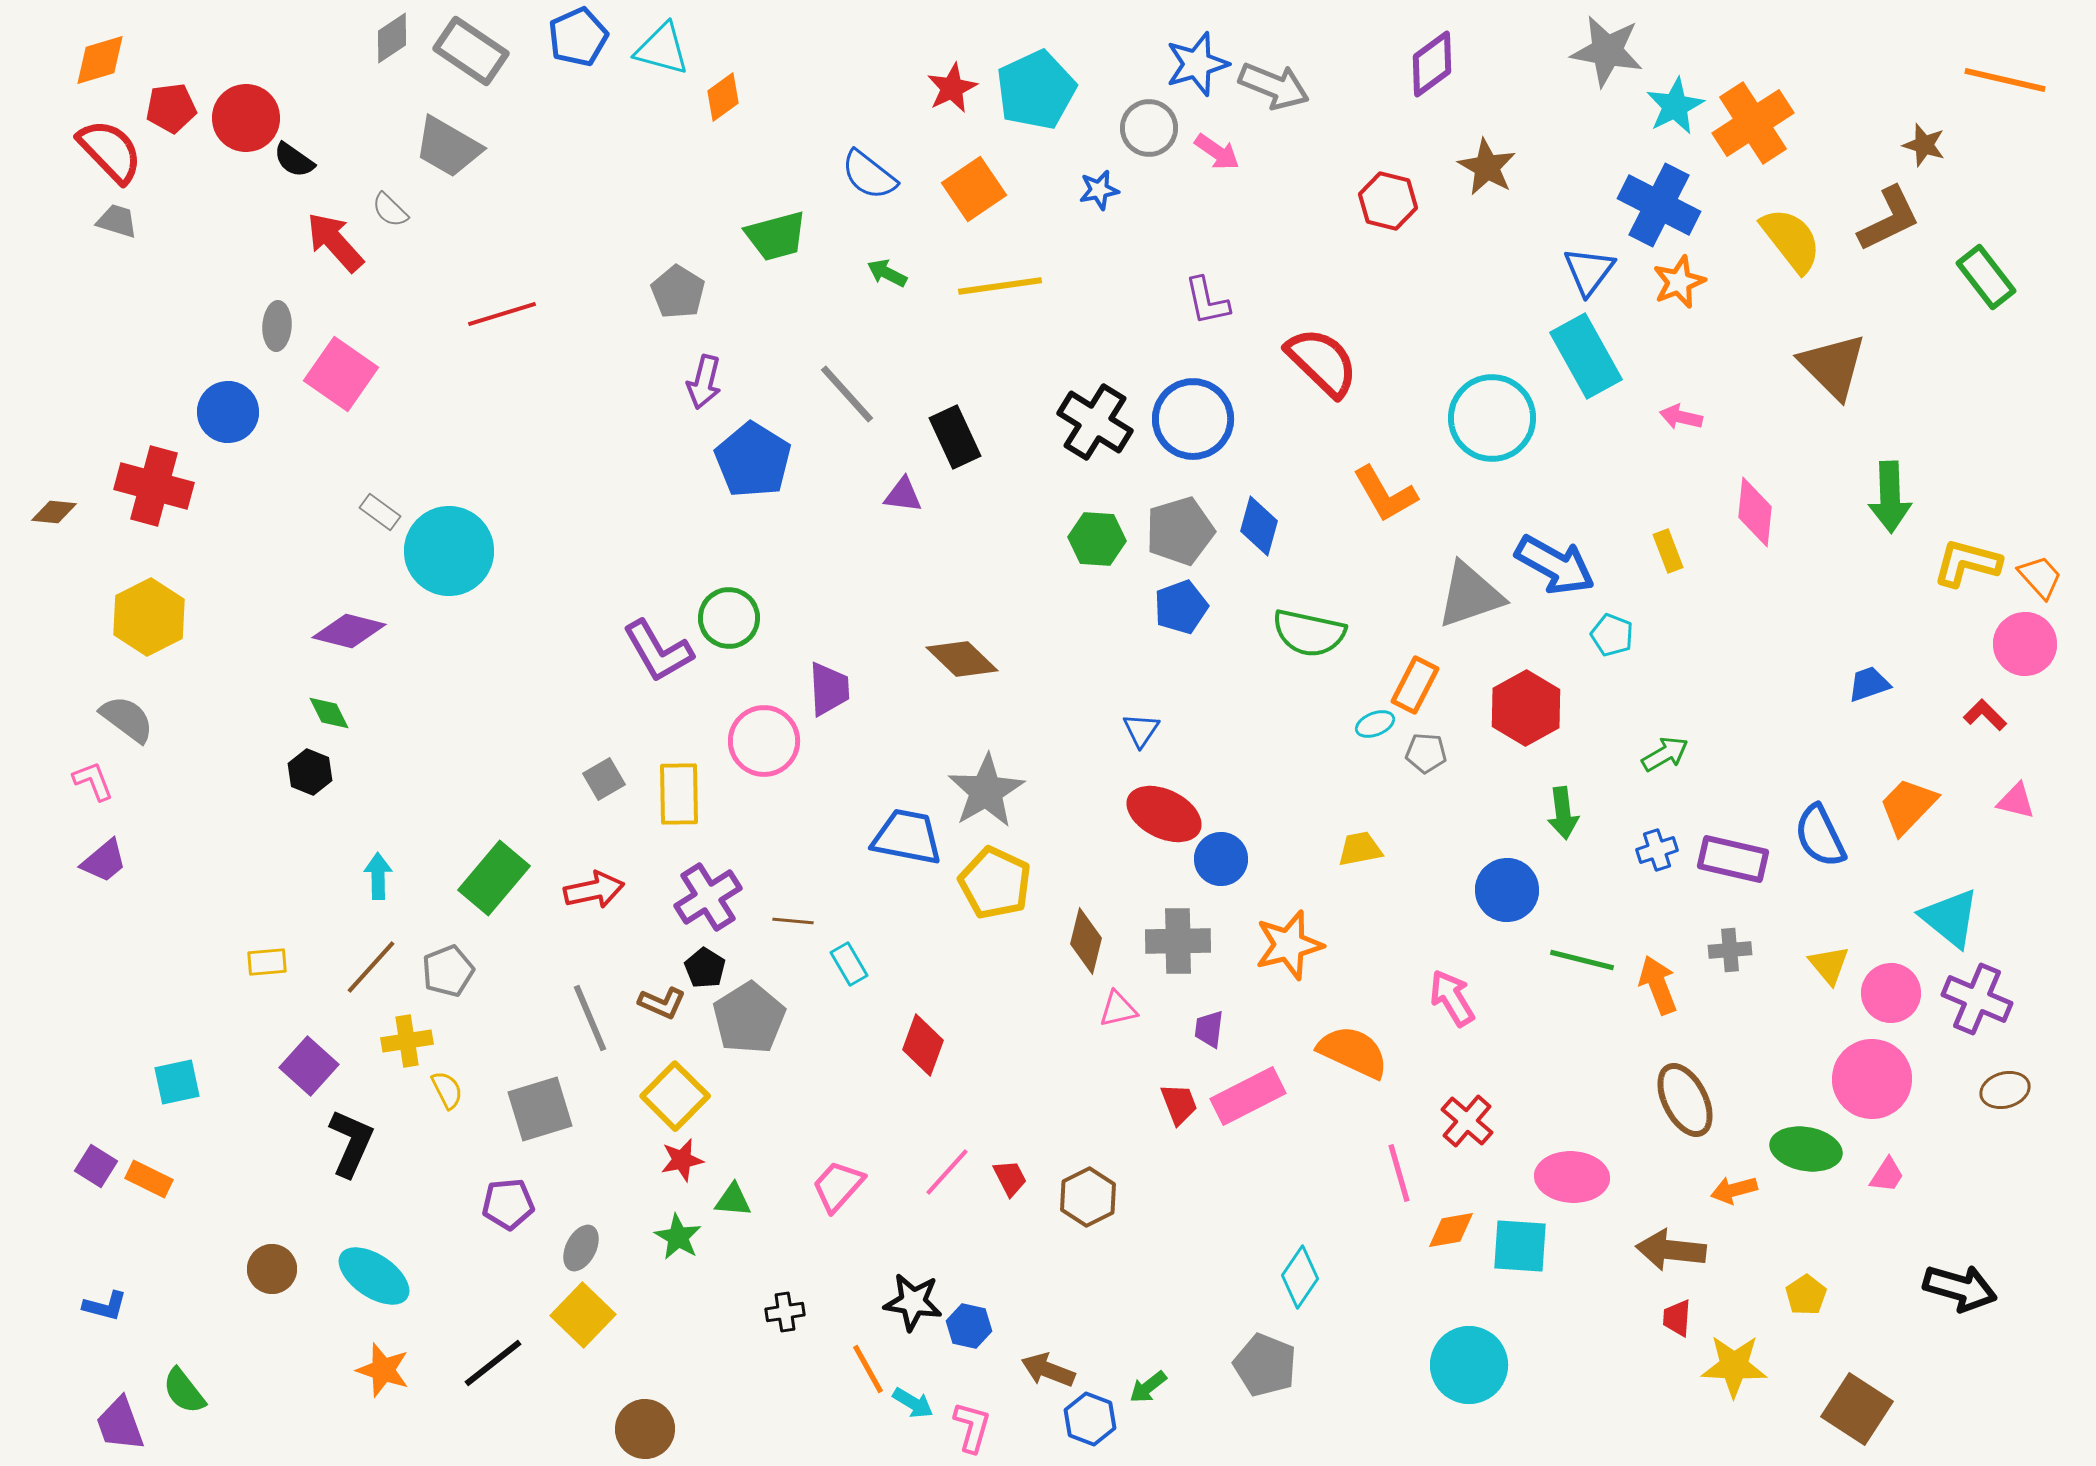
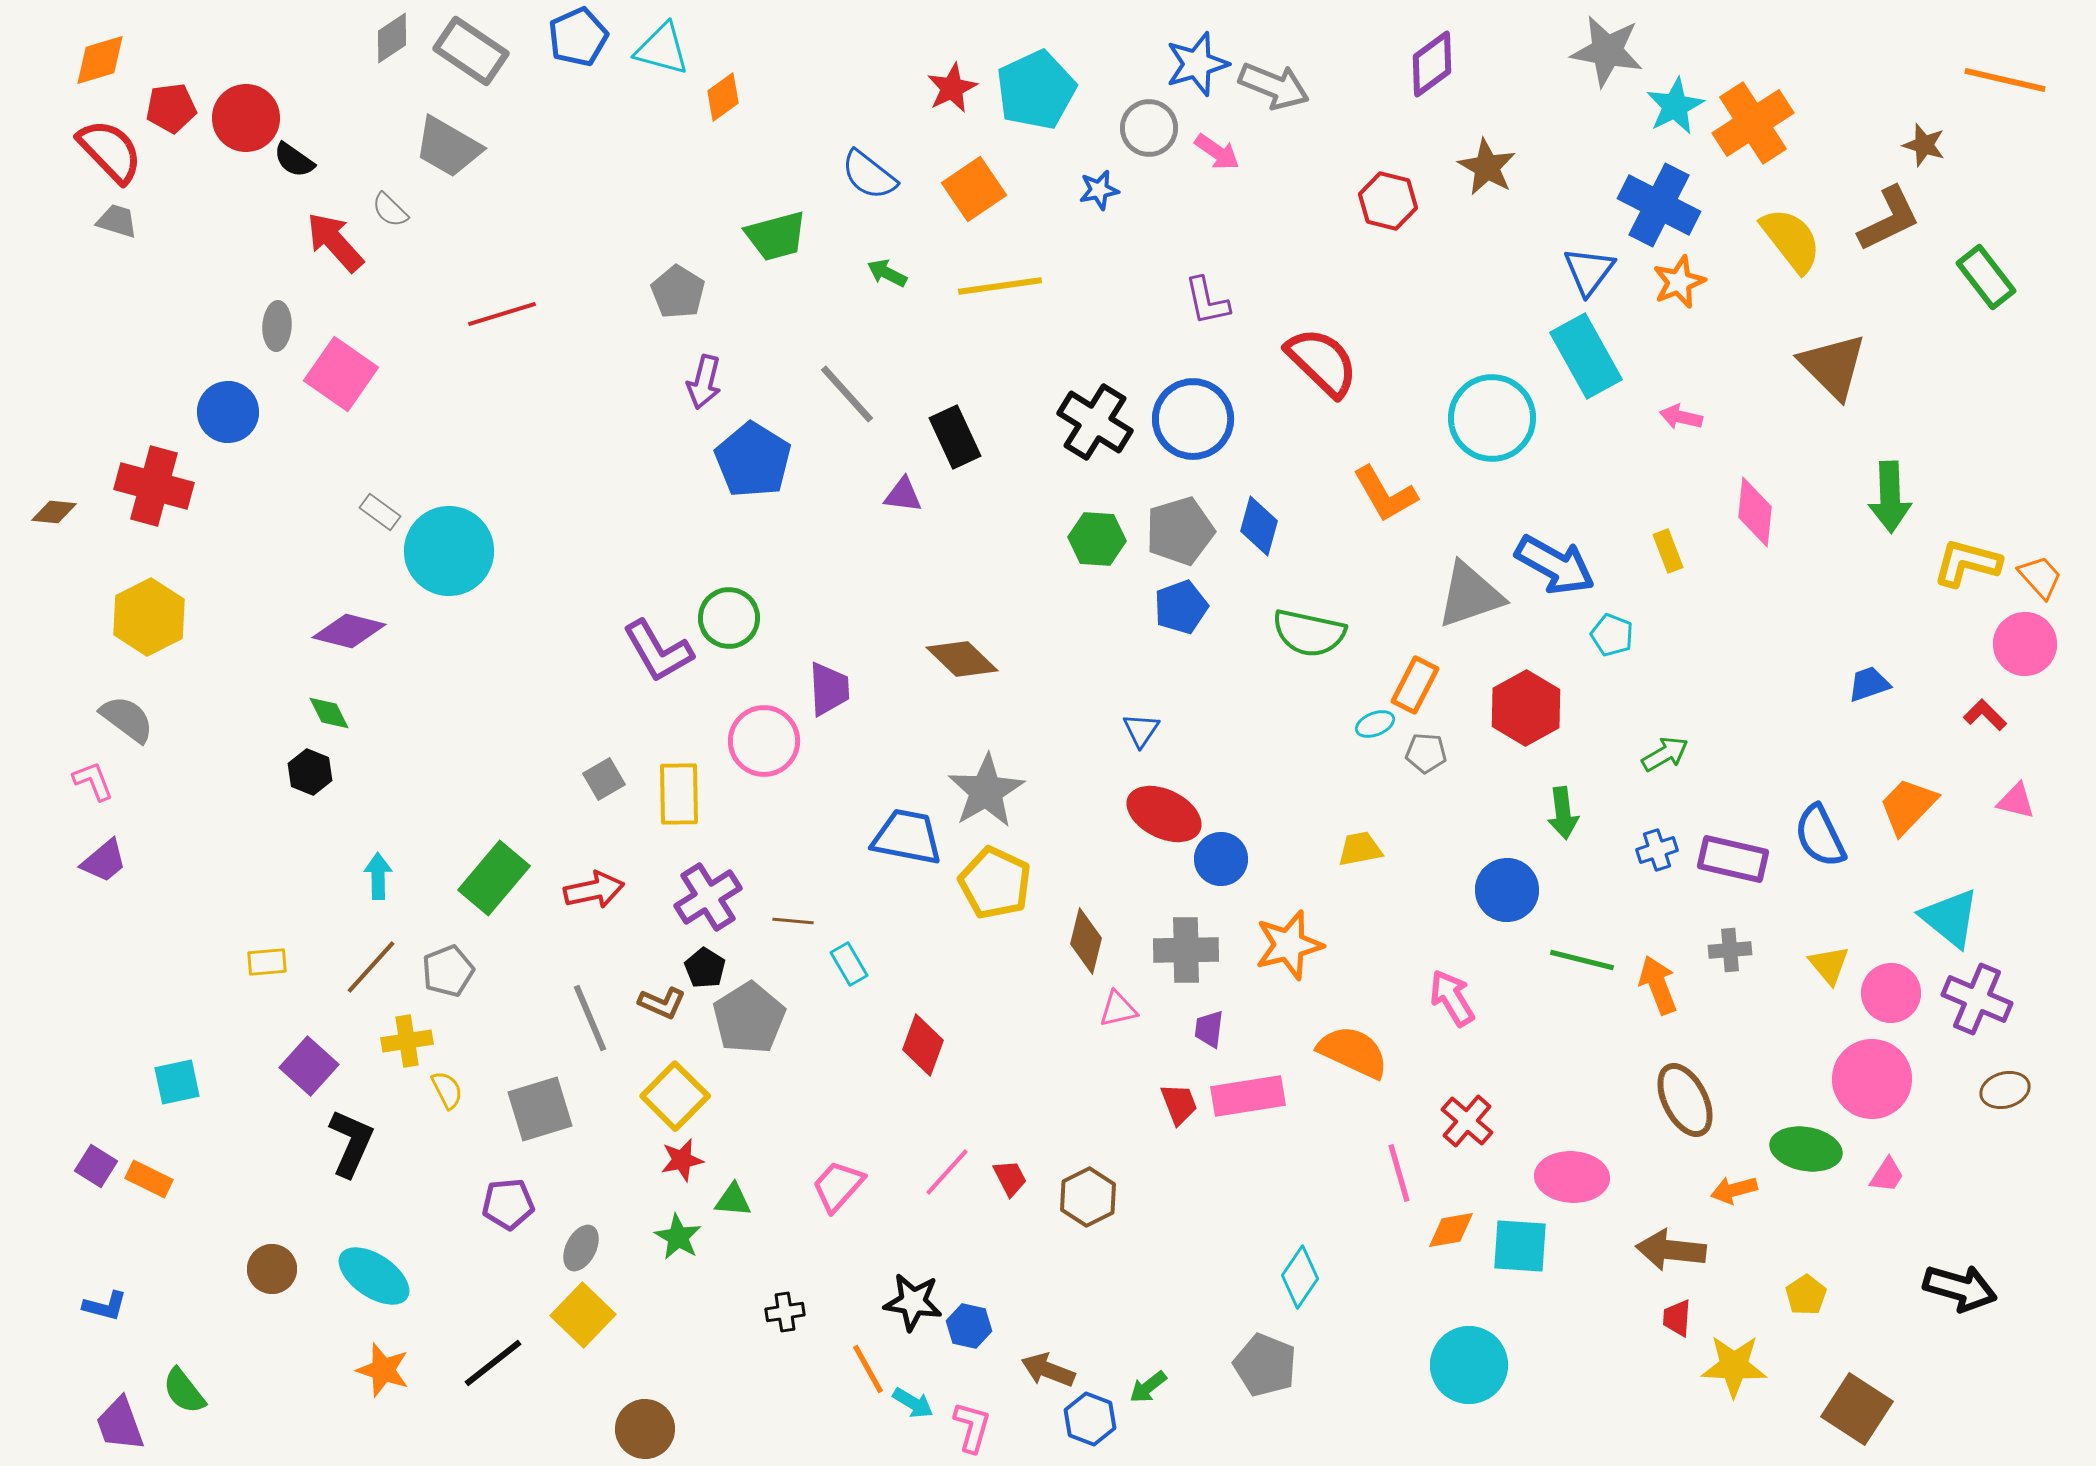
gray cross at (1178, 941): moved 8 px right, 9 px down
pink rectangle at (1248, 1096): rotated 18 degrees clockwise
